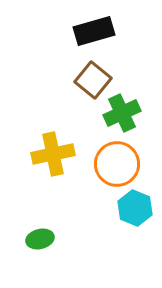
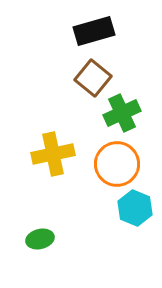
brown square: moved 2 px up
